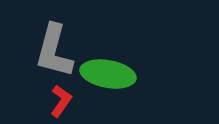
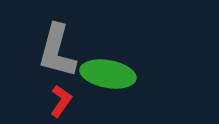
gray L-shape: moved 3 px right
